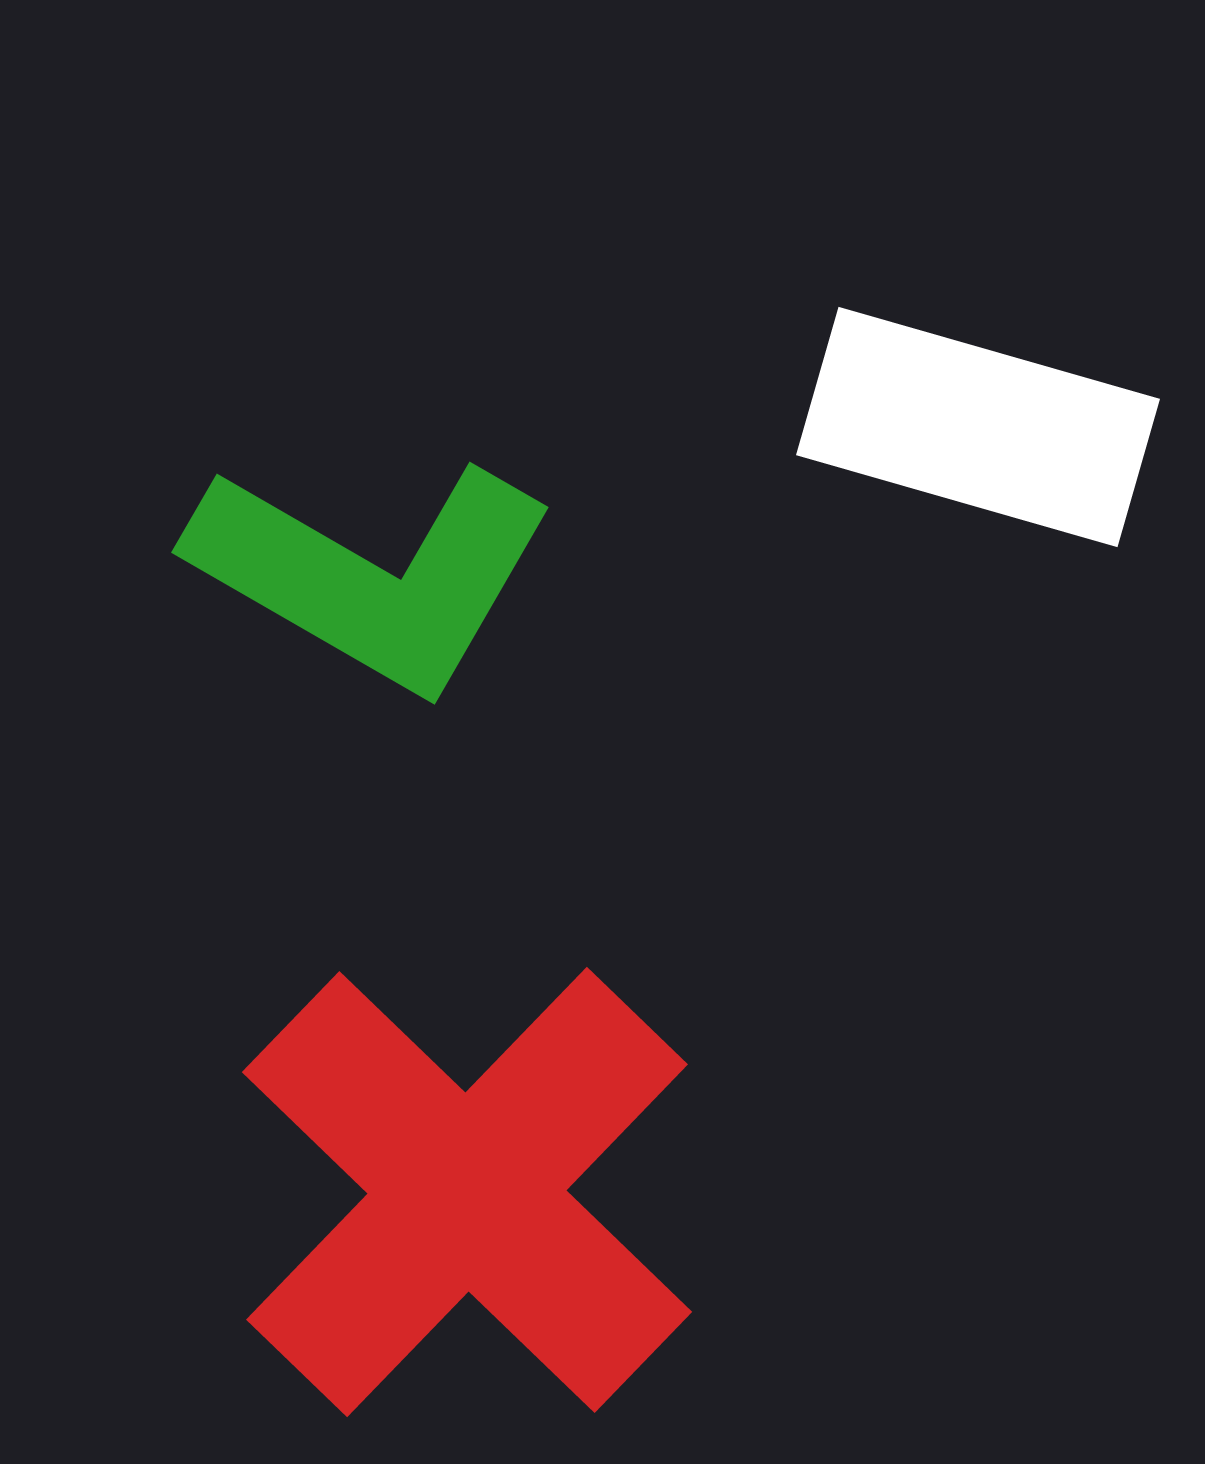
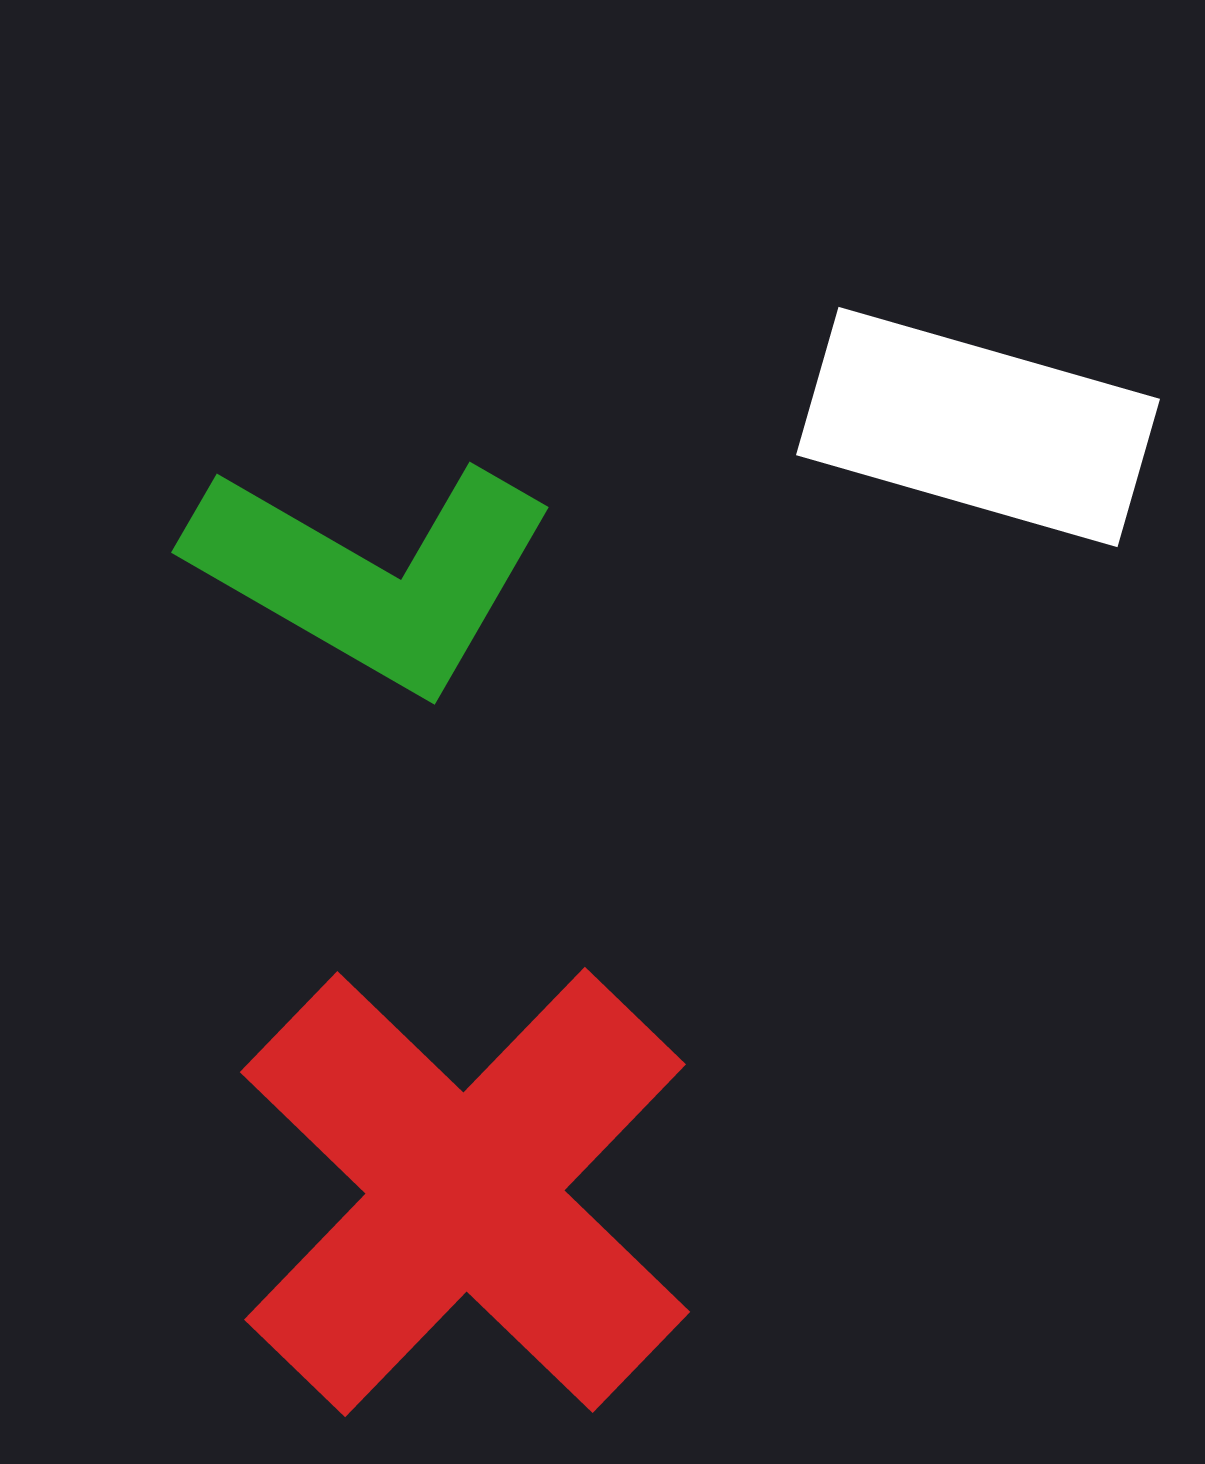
red cross: moved 2 px left
